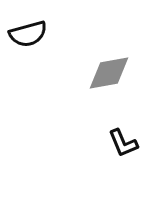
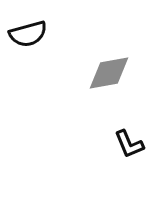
black L-shape: moved 6 px right, 1 px down
